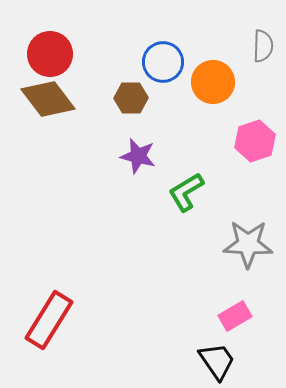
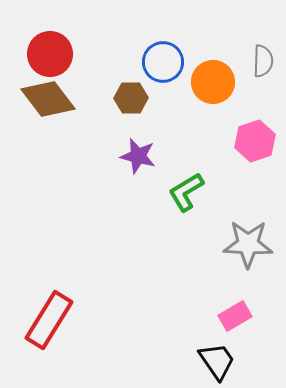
gray semicircle: moved 15 px down
